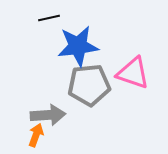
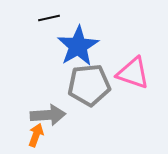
blue star: rotated 24 degrees counterclockwise
